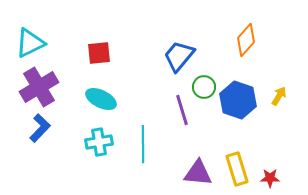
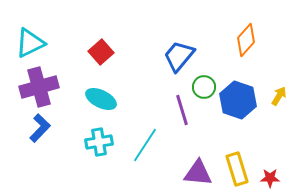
red square: moved 2 px right, 1 px up; rotated 35 degrees counterclockwise
purple cross: rotated 15 degrees clockwise
cyan line: moved 2 px right, 1 px down; rotated 33 degrees clockwise
